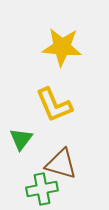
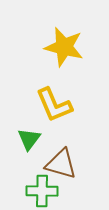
yellow star: moved 2 px right; rotated 9 degrees clockwise
green triangle: moved 8 px right
green cross: moved 2 px down; rotated 12 degrees clockwise
